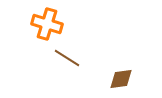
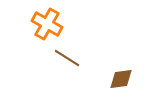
orange cross: rotated 12 degrees clockwise
